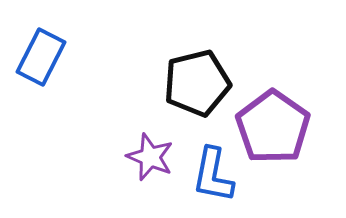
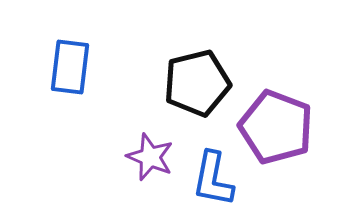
blue rectangle: moved 29 px right, 10 px down; rotated 20 degrees counterclockwise
purple pentagon: moved 3 px right; rotated 14 degrees counterclockwise
blue L-shape: moved 4 px down
